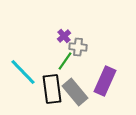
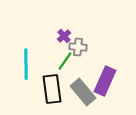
cyan line: moved 3 px right, 8 px up; rotated 44 degrees clockwise
gray rectangle: moved 8 px right
